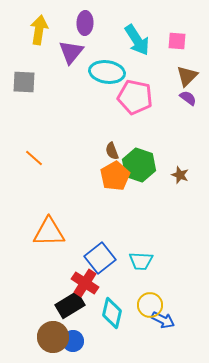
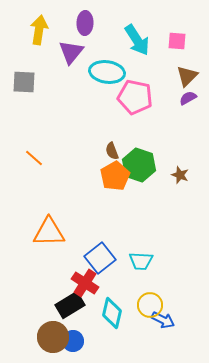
purple semicircle: rotated 66 degrees counterclockwise
